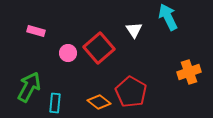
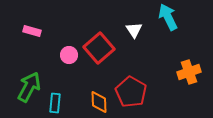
pink rectangle: moved 4 px left
pink circle: moved 1 px right, 2 px down
orange diamond: rotated 50 degrees clockwise
